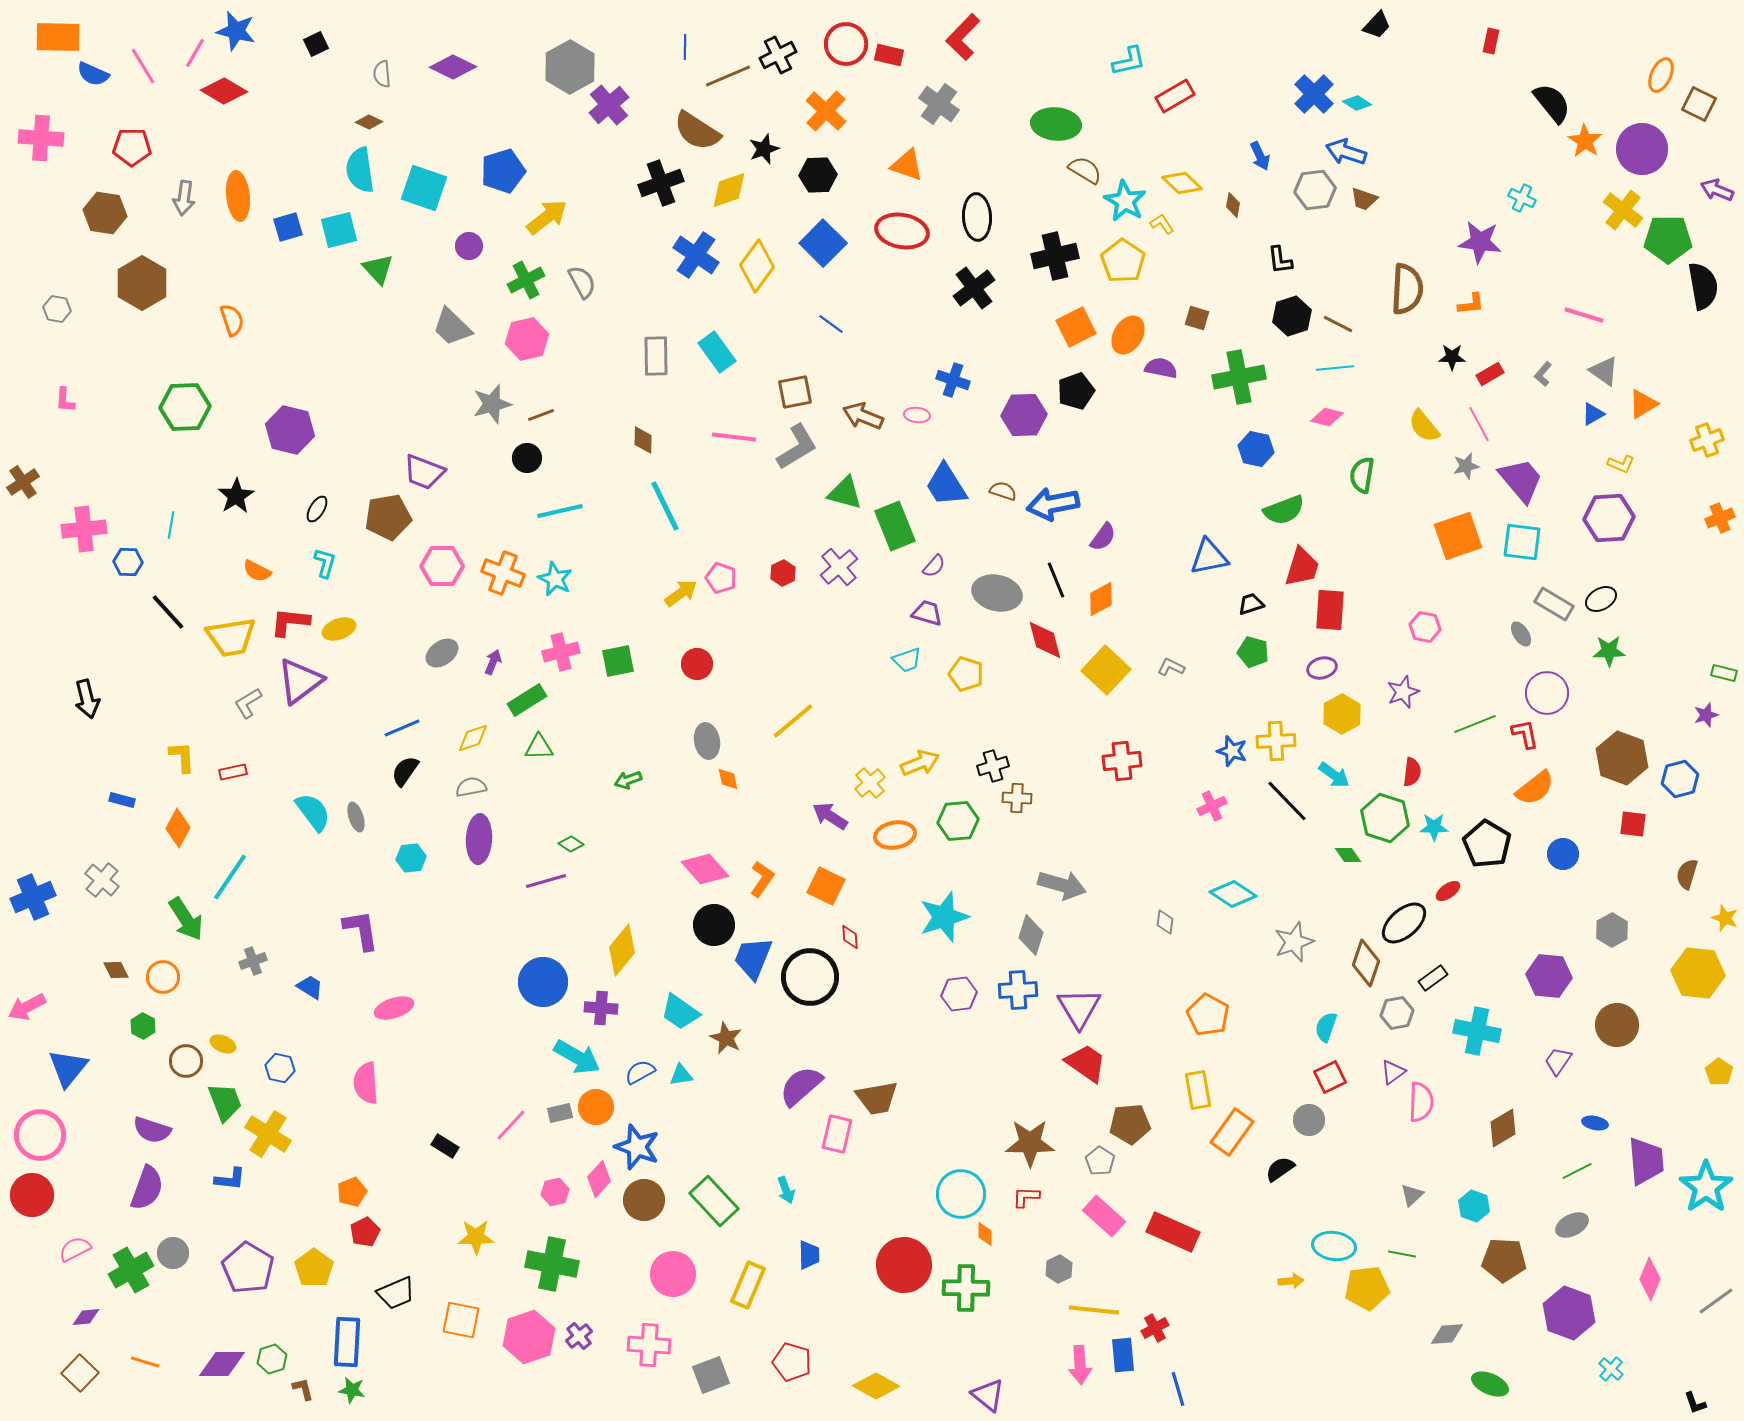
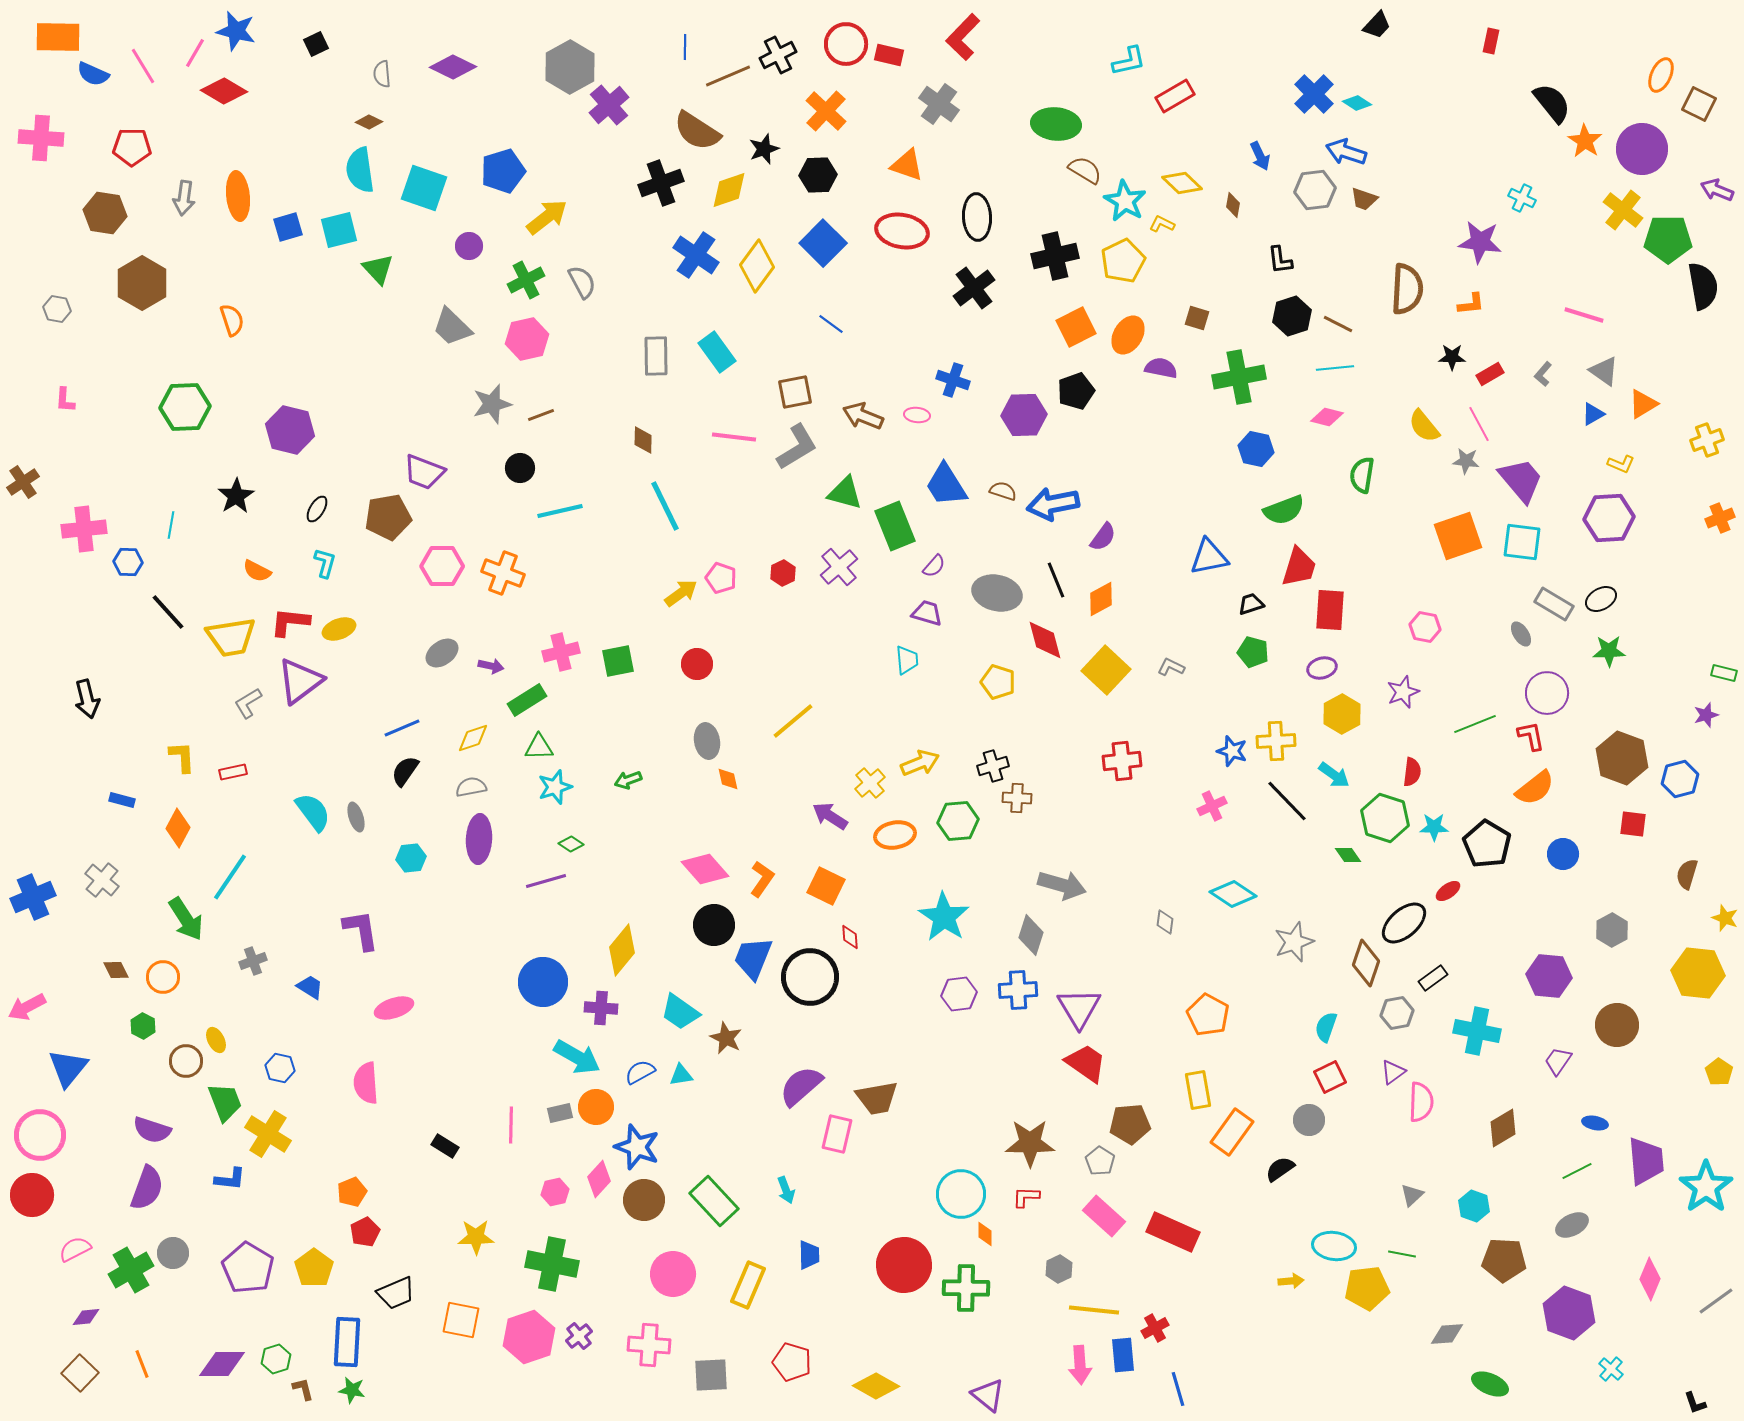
yellow L-shape at (1162, 224): rotated 30 degrees counterclockwise
yellow pentagon at (1123, 261): rotated 12 degrees clockwise
black circle at (527, 458): moved 7 px left, 10 px down
gray star at (1466, 466): moved 5 px up; rotated 20 degrees clockwise
red trapezoid at (1302, 567): moved 3 px left
cyan star at (555, 579): moved 208 px down; rotated 28 degrees clockwise
cyan trapezoid at (907, 660): rotated 76 degrees counterclockwise
purple arrow at (493, 662): moved 2 px left, 4 px down; rotated 80 degrees clockwise
yellow pentagon at (966, 674): moved 32 px right, 8 px down
red L-shape at (1525, 734): moved 6 px right, 2 px down
cyan star at (944, 917): rotated 21 degrees counterclockwise
yellow ellipse at (223, 1044): moved 7 px left, 4 px up; rotated 40 degrees clockwise
pink line at (511, 1125): rotated 42 degrees counterclockwise
green hexagon at (272, 1359): moved 4 px right
orange line at (145, 1362): moved 3 px left, 2 px down; rotated 52 degrees clockwise
gray square at (711, 1375): rotated 18 degrees clockwise
